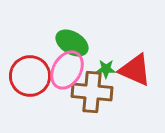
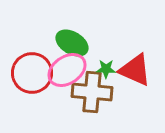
pink ellipse: rotated 27 degrees clockwise
red circle: moved 2 px right, 3 px up
